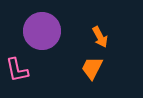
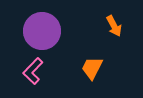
orange arrow: moved 14 px right, 11 px up
pink L-shape: moved 16 px right, 1 px down; rotated 56 degrees clockwise
